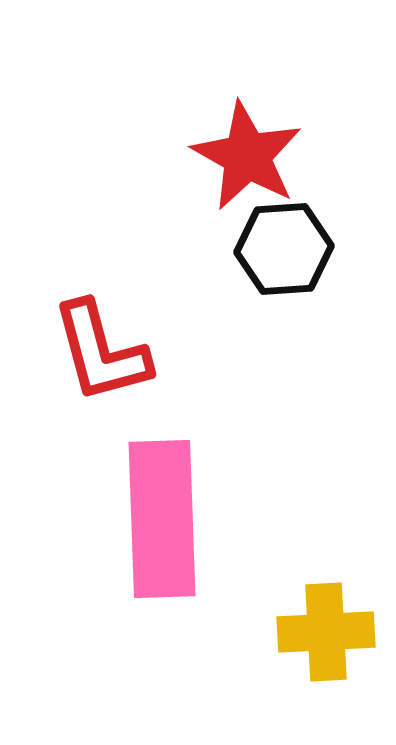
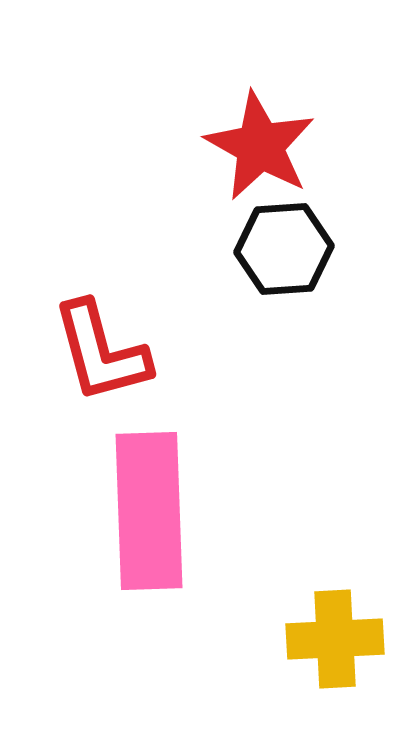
red star: moved 13 px right, 10 px up
pink rectangle: moved 13 px left, 8 px up
yellow cross: moved 9 px right, 7 px down
